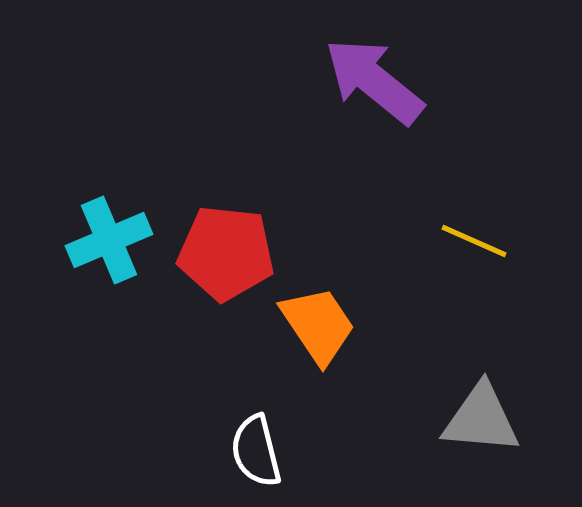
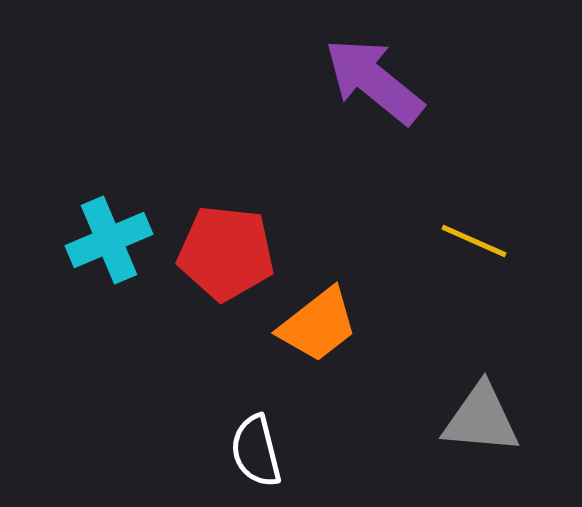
orange trapezoid: rotated 86 degrees clockwise
